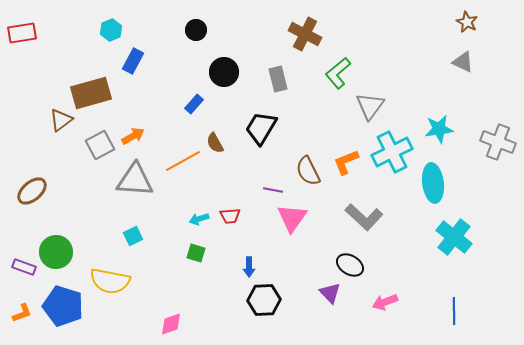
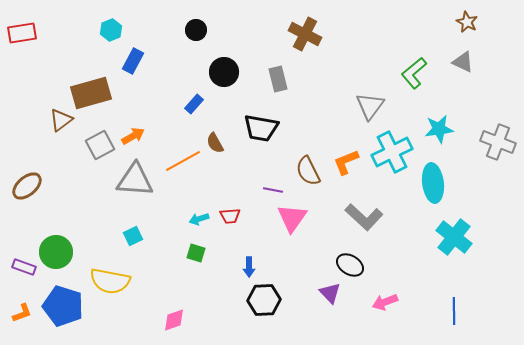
green L-shape at (338, 73): moved 76 px right
black trapezoid at (261, 128): rotated 111 degrees counterclockwise
brown ellipse at (32, 191): moved 5 px left, 5 px up
pink diamond at (171, 324): moved 3 px right, 4 px up
